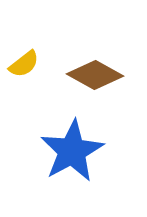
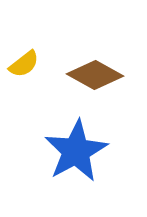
blue star: moved 4 px right
